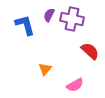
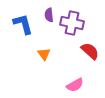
purple semicircle: rotated 32 degrees counterclockwise
purple cross: moved 4 px down
blue L-shape: moved 2 px left, 1 px up
orange triangle: moved 1 px left, 15 px up; rotated 16 degrees counterclockwise
